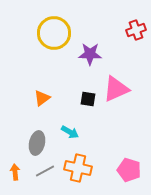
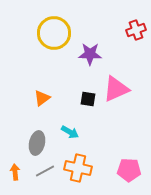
pink pentagon: rotated 15 degrees counterclockwise
